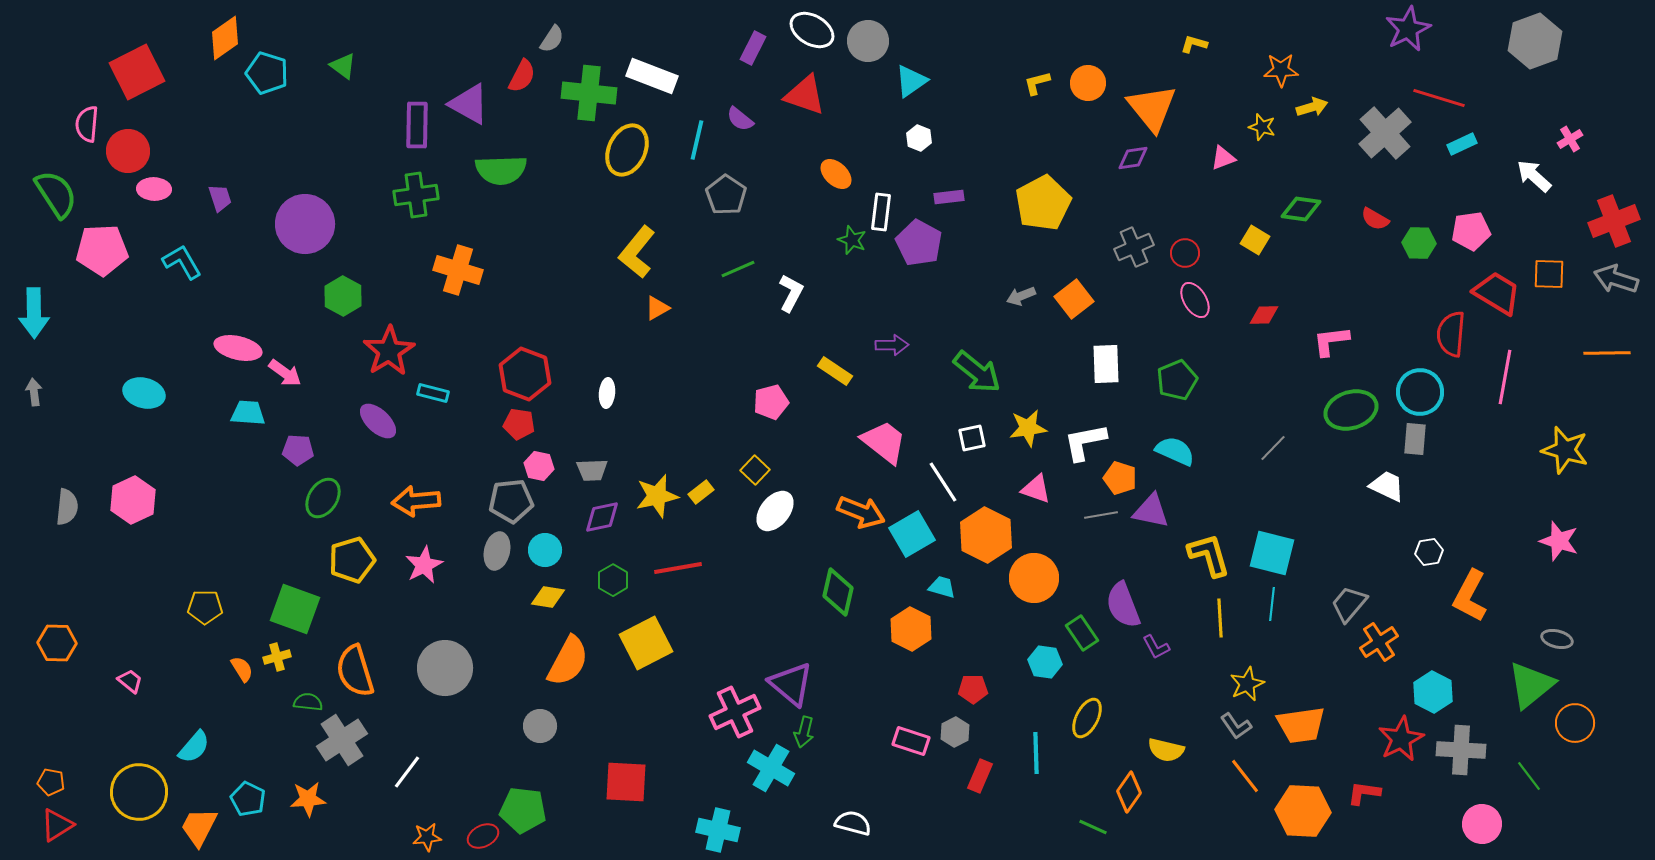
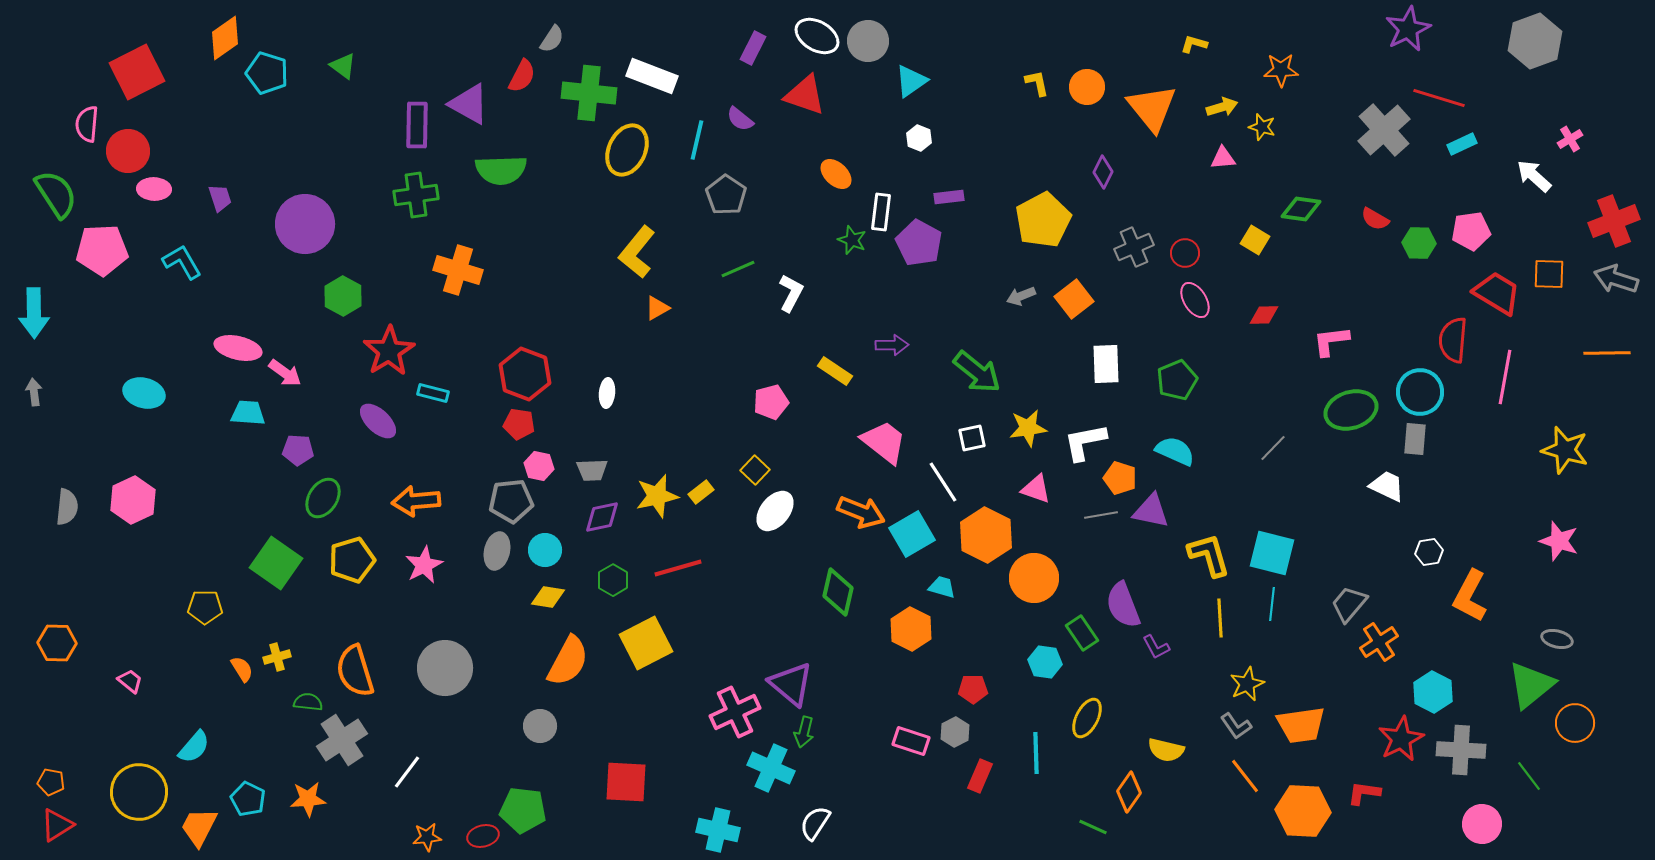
white ellipse at (812, 30): moved 5 px right, 6 px down
yellow L-shape at (1037, 83): rotated 92 degrees clockwise
orange circle at (1088, 83): moved 1 px left, 4 px down
yellow arrow at (1312, 107): moved 90 px left
gray cross at (1385, 133): moved 1 px left, 3 px up
purple diamond at (1133, 158): moved 30 px left, 14 px down; rotated 56 degrees counterclockwise
pink triangle at (1223, 158): rotated 16 degrees clockwise
yellow pentagon at (1043, 203): moved 17 px down
red semicircle at (1451, 334): moved 2 px right, 6 px down
red line at (678, 568): rotated 6 degrees counterclockwise
green square at (295, 609): moved 19 px left, 46 px up; rotated 15 degrees clockwise
cyan cross at (771, 768): rotated 6 degrees counterclockwise
white semicircle at (853, 823): moved 38 px left; rotated 72 degrees counterclockwise
red ellipse at (483, 836): rotated 12 degrees clockwise
